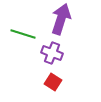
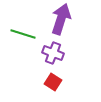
purple cross: moved 1 px right
